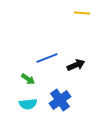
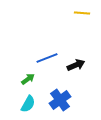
green arrow: rotated 72 degrees counterclockwise
cyan semicircle: rotated 54 degrees counterclockwise
